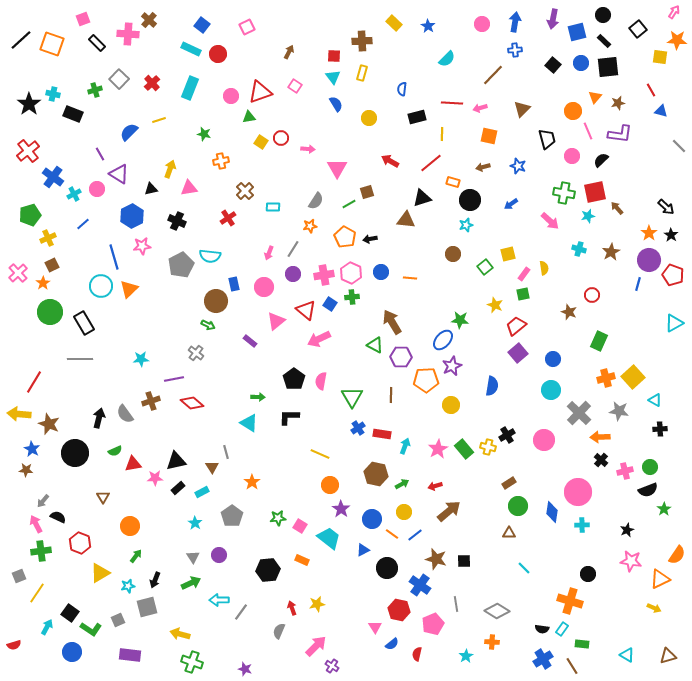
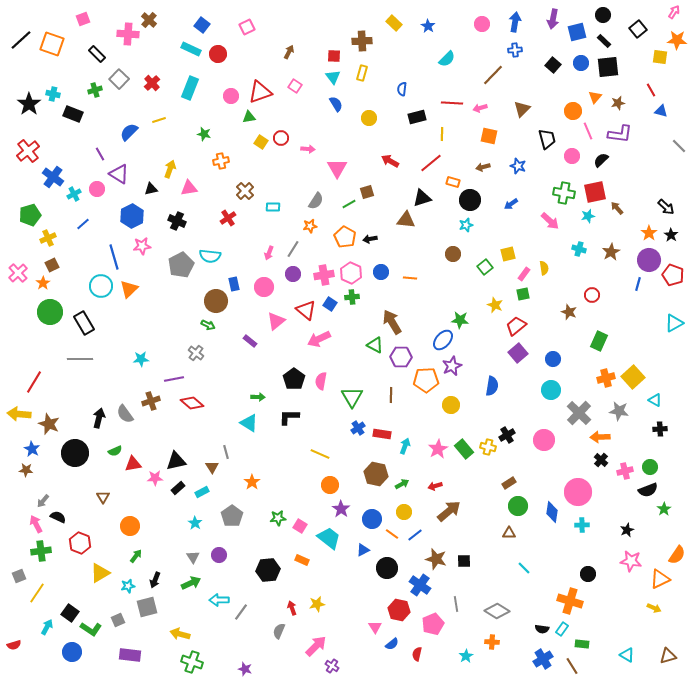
black rectangle at (97, 43): moved 11 px down
